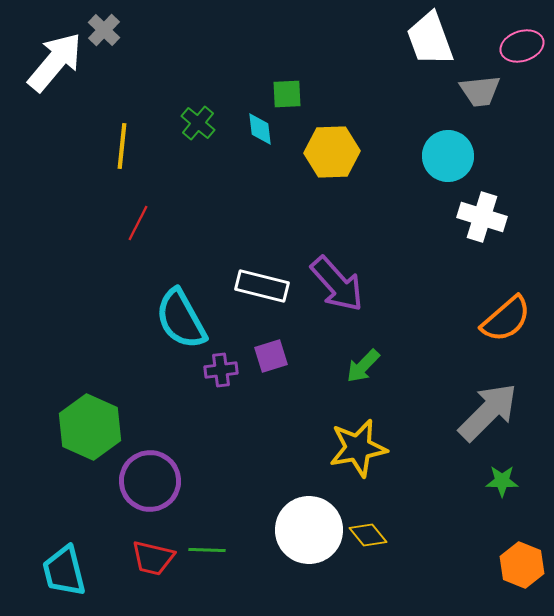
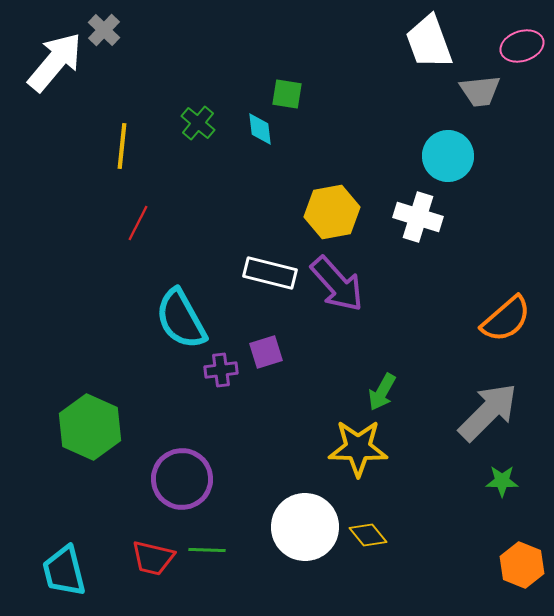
white trapezoid: moved 1 px left, 3 px down
green square: rotated 12 degrees clockwise
yellow hexagon: moved 60 px down; rotated 8 degrees counterclockwise
white cross: moved 64 px left
white rectangle: moved 8 px right, 13 px up
purple square: moved 5 px left, 4 px up
green arrow: moved 19 px right, 26 px down; rotated 15 degrees counterclockwise
yellow star: rotated 12 degrees clockwise
purple circle: moved 32 px right, 2 px up
white circle: moved 4 px left, 3 px up
